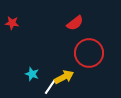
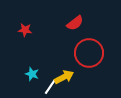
red star: moved 13 px right, 7 px down
